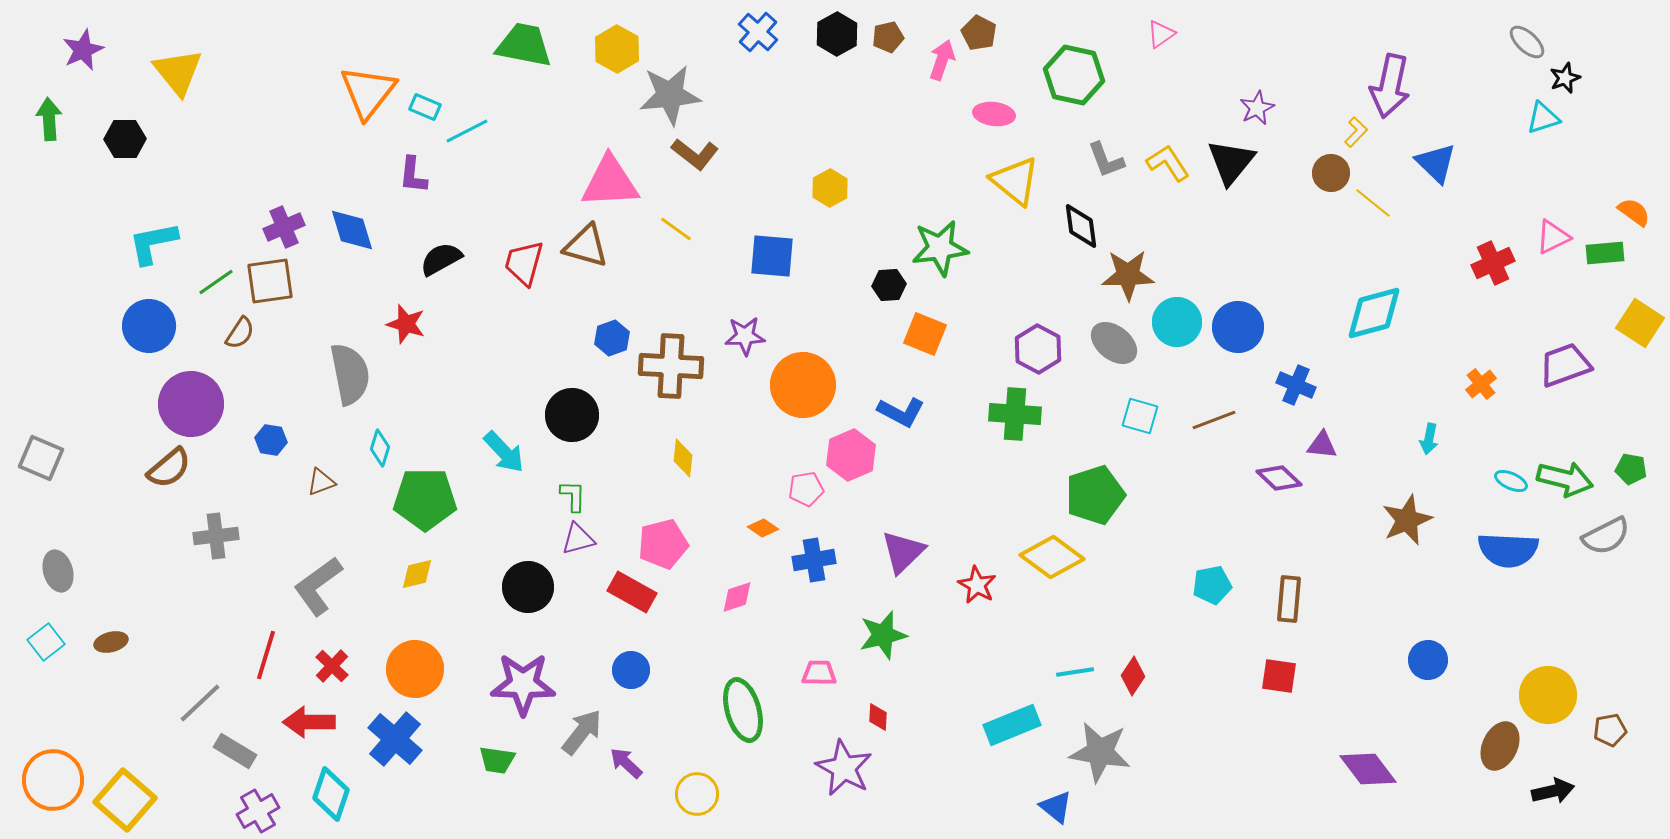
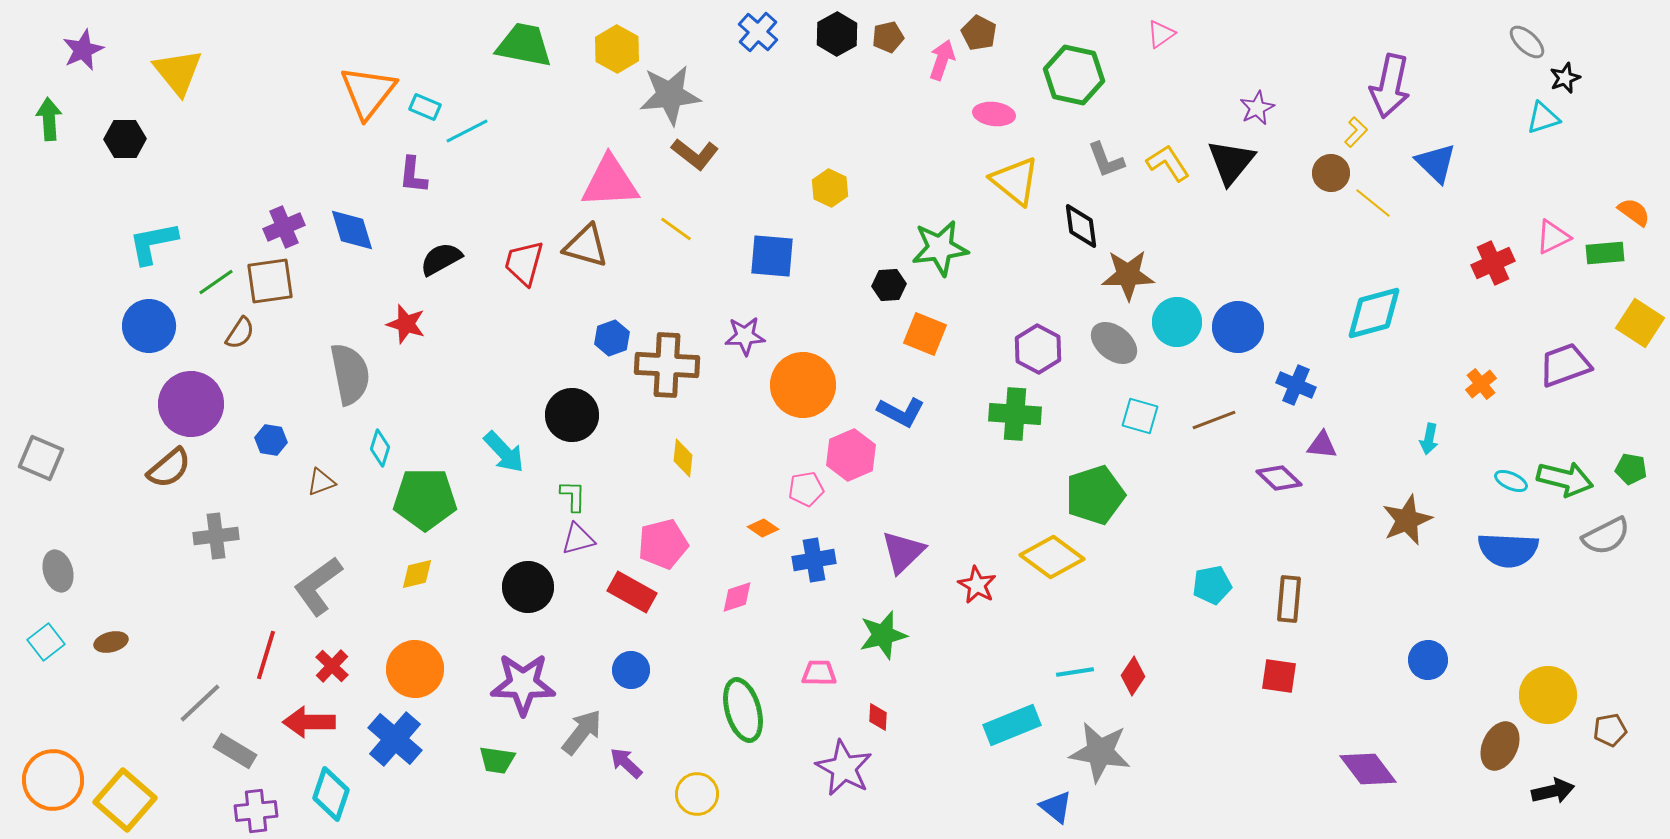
yellow hexagon at (830, 188): rotated 6 degrees counterclockwise
brown cross at (671, 366): moved 4 px left, 1 px up
purple cross at (258, 811): moved 2 px left; rotated 24 degrees clockwise
